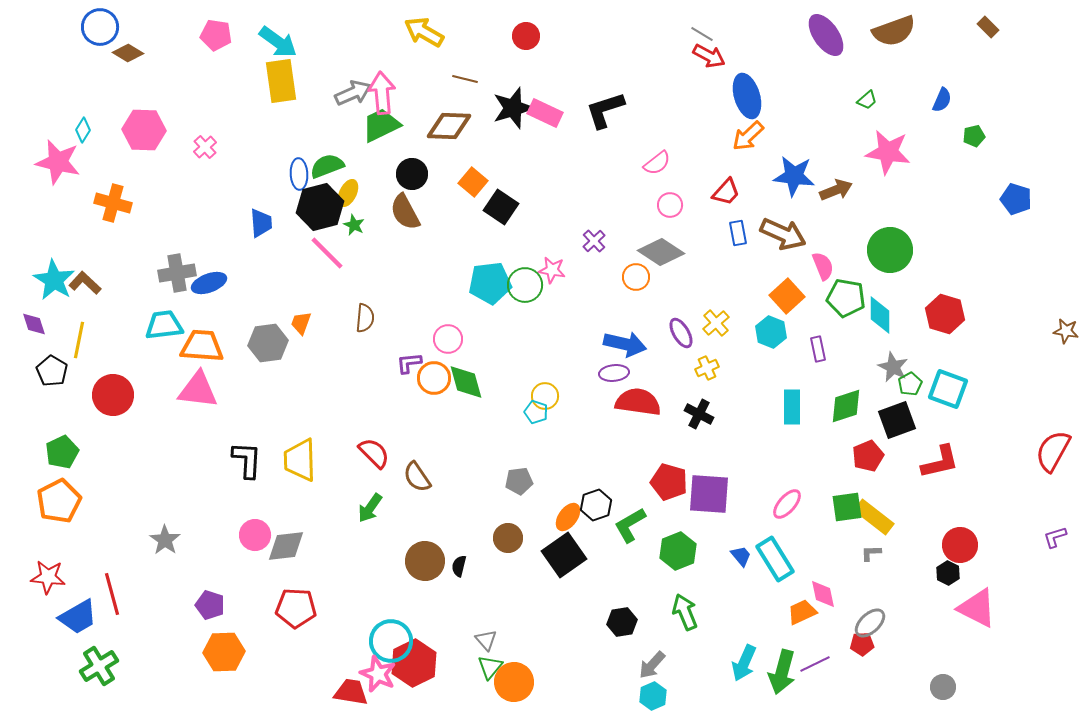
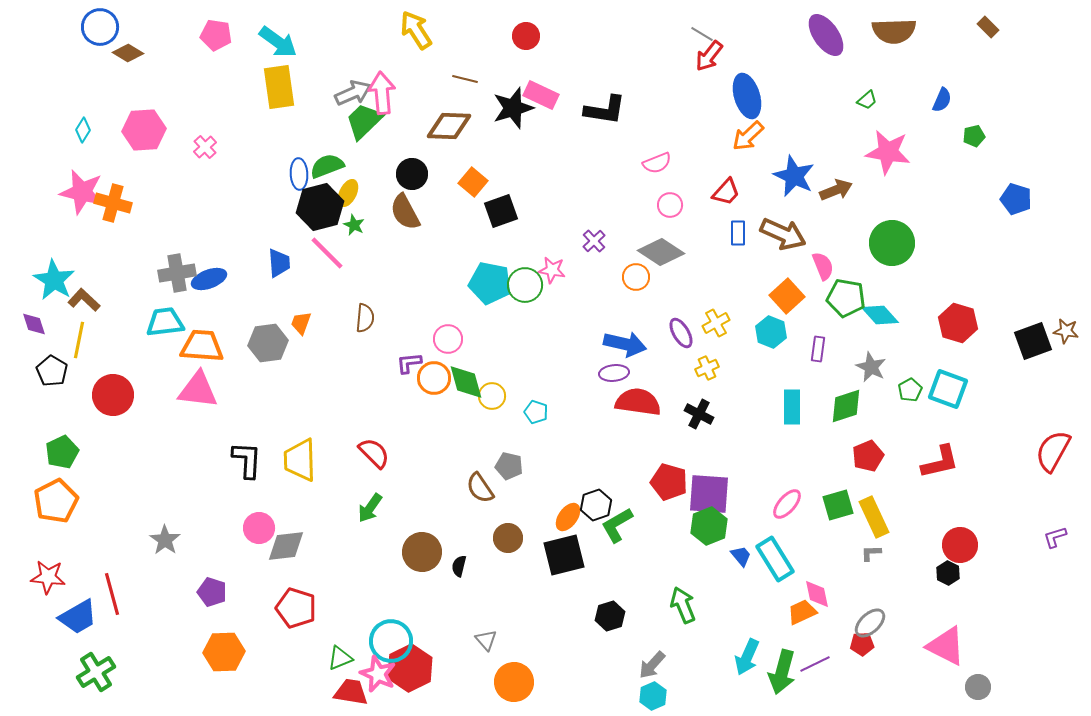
brown semicircle at (894, 31): rotated 18 degrees clockwise
yellow arrow at (424, 32): moved 8 px left, 2 px up; rotated 27 degrees clockwise
red arrow at (709, 56): rotated 100 degrees clockwise
yellow rectangle at (281, 81): moved 2 px left, 6 px down
black L-shape at (605, 110): rotated 153 degrees counterclockwise
pink rectangle at (545, 113): moved 4 px left, 18 px up
green trapezoid at (381, 125): moved 17 px left, 4 px up; rotated 18 degrees counterclockwise
pink hexagon at (144, 130): rotated 6 degrees counterclockwise
pink star at (58, 162): moved 24 px right, 30 px down
pink semicircle at (657, 163): rotated 16 degrees clockwise
blue star at (794, 176): rotated 18 degrees clockwise
black square at (501, 207): moved 4 px down; rotated 36 degrees clockwise
blue trapezoid at (261, 223): moved 18 px right, 40 px down
blue rectangle at (738, 233): rotated 10 degrees clockwise
green circle at (890, 250): moved 2 px right, 7 px up
brown L-shape at (85, 283): moved 1 px left, 17 px down
blue ellipse at (209, 283): moved 4 px up
cyan pentagon at (490, 283): rotated 18 degrees clockwise
red hexagon at (945, 314): moved 13 px right, 9 px down
cyan diamond at (880, 315): rotated 42 degrees counterclockwise
yellow cross at (716, 323): rotated 12 degrees clockwise
cyan trapezoid at (164, 325): moved 1 px right, 3 px up
purple rectangle at (818, 349): rotated 20 degrees clockwise
gray star at (893, 367): moved 22 px left
green pentagon at (910, 384): moved 6 px down
yellow circle at (545, 396): moved 53 px left
black square at (897, 420): moved 136 px right, 79 px up
brown semicircle at (417, 477): moved 63 px right, 11 px down
gray pentagon at (519, 481): moved 10 px left, 15 px up; rotated 20 degrees clockwise
orange pentagon at (59, 501): moved 3 px left
green square at (847, 507): moved 9 px left, 2 px up; rotated 8 degrees counterclockwise
yellow rectangle at (874, 517): rotated 27 degrees clockwise
green L-shape at (630, 525): moved 13 px left
pink circle at (255, 535): moved 4 px right, 7 px up
green hexagon at (678, 551): moved 31 px right, 25 px up
black square at (564, 555): rotated 21 degrees clockwise
brown circle at (425, 561): moved 3 px left, 9 px up
pink diamond at (823, 594): moved 6 px left
purple pentagon at (210, 605): moved 2 px right, 13 px up
red pentagon at (296, 608): rotated 15 degrees clockwise
pink triangle at (977, 608): moved 31 px left, 38 px down
green arrow at (685, 612): moved 2 px left, 7 px up
black hexagon at (622, 622): moved 12 px left, 6 px up; rotated 8 degrees counterclockwise
red hexagon at (414, 663): moved 4 px left, 5 px down
cyan arrow at (744, 663): moved 3 px right, 6 px up
green cross at (99, 666): moved 3 px left, 6 px down
green triangle at (490, 667): moved 150 px left, 9 px up; rotated 28 degrees clockwise
gray circle at (943, 687): moved 35 px right
